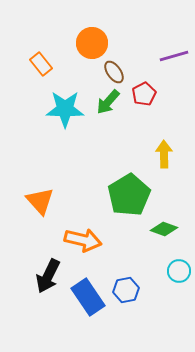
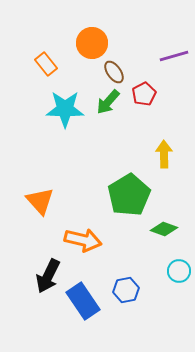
orange rectangle: moved 5 px right
blue rectangle: moved 5 px left, 4 px down
